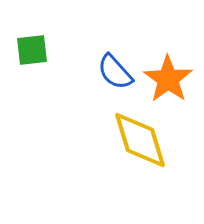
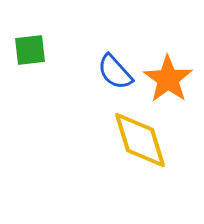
green square: moved 2 px left
